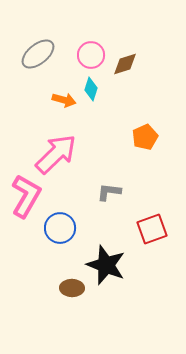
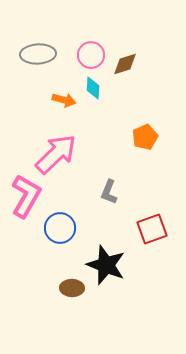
gray ellipse: rotated 36 degrees clockwise
cyan diamond: moved 2 px right, 1 px up; rotated 15 degrees counterclockwise
gray L-shape: rotated 75 degrees counterclockwise
